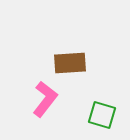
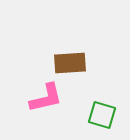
pink L-shape: moved 1 px right, 1 px up; rotated 39 degrees clockwise
